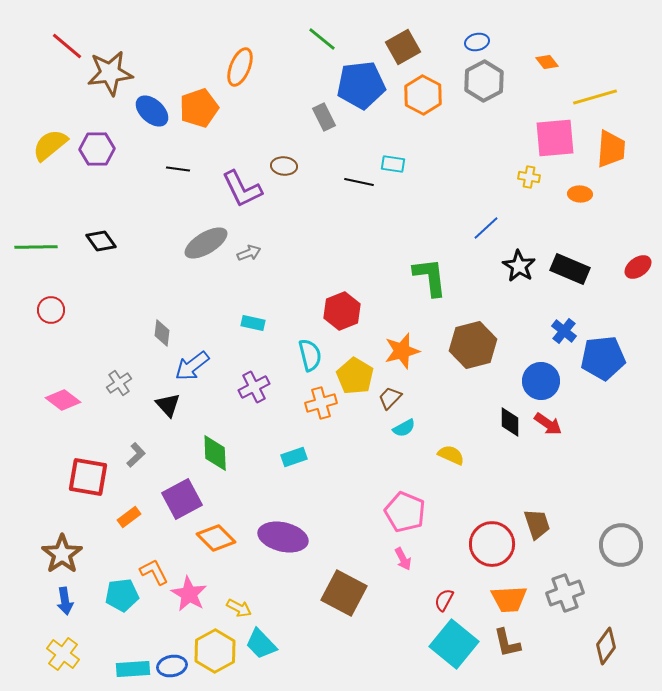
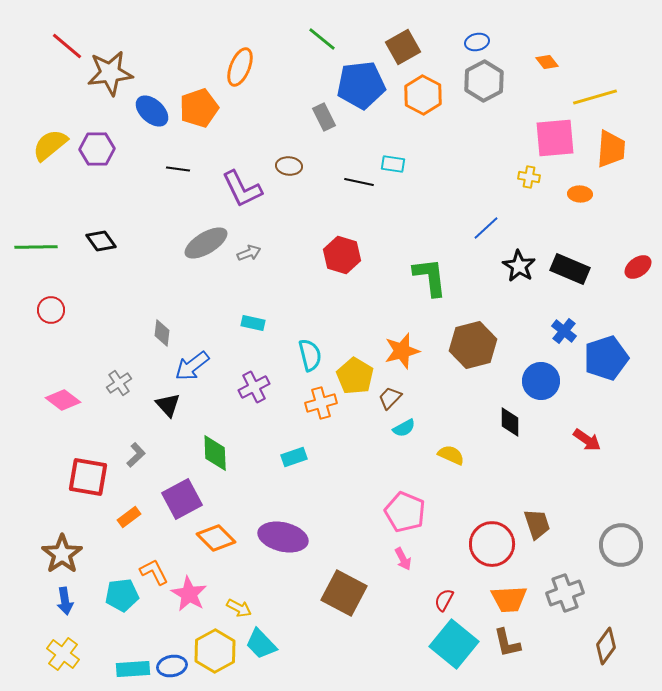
brown ellipse at (284, 166): moved 5 px right
red hexagon at (342, 311): moved 56 px up; rotated 21 degrees counterclockwise
blue pentagon at (603, 358): moved 3 px right; rotated 12 degrees counterclockwise
red arrow at (548, 424): moved 39 px right, 16 px down
